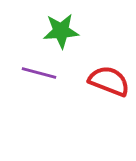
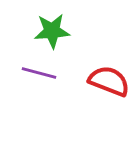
green star: moved 9 px left
